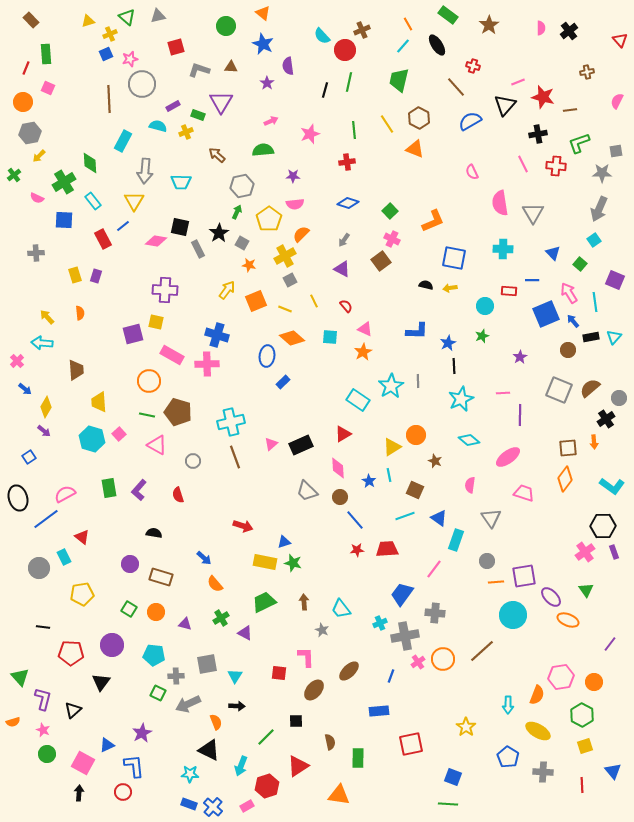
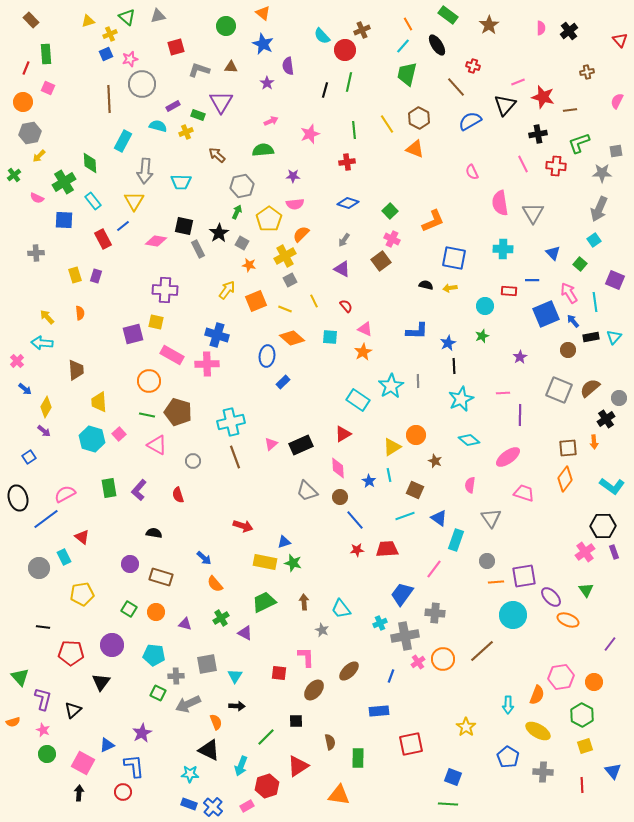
green trapezoid at (399, 80): moved 8 px right, 6 px up
black square at (180, 227): moved 4 px right, 1 px up
